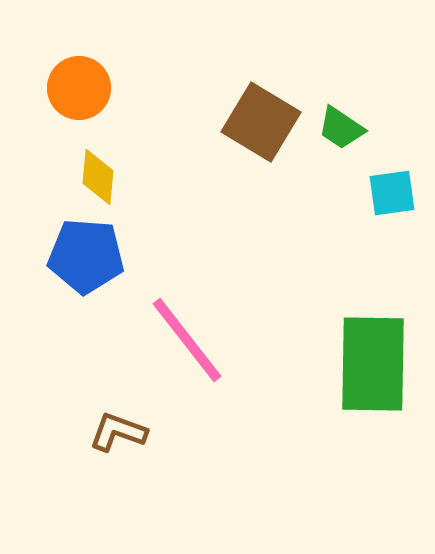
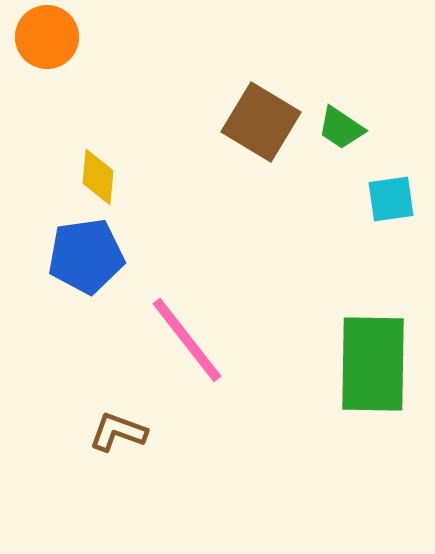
orange circle: moved 32 px left, 51 px up
cyan square: moved 1 px left, 6 px down
blue pentagon: rotated 12 degrees counterclockwise
